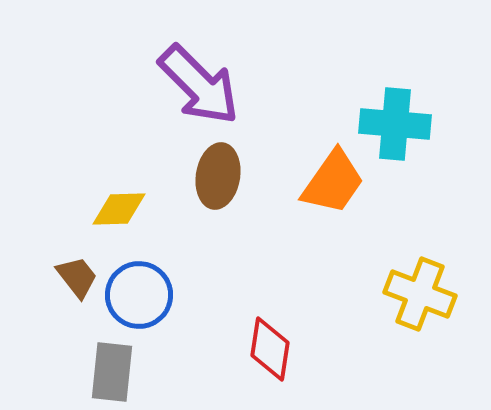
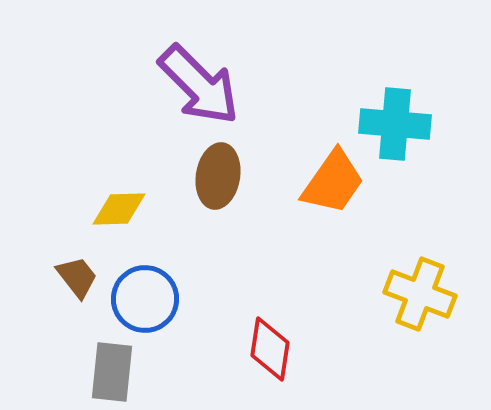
blue circle: moved 6 px right, 4 px down
